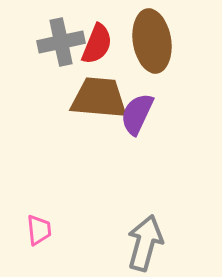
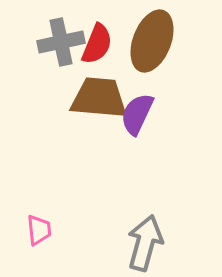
brown ellipse: rotated 30 degrees clockwise
